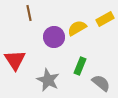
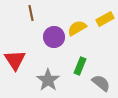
brown line: moved 2 px right
gray star: rotated 10 degrees clockwise
